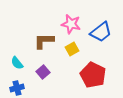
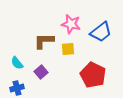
yellow square: moved 4 px left; rotated 24 degrees clockwise
purple square: moved 2 px left
